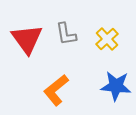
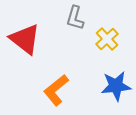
gray L-shape: moved 9 px right, 16 px up; rotated 25 degrees clockwise
red triangle: moved 2 px left; rotated 16 degrees counterclockwise
blue star: rotated 12 degrees counterclockwise
